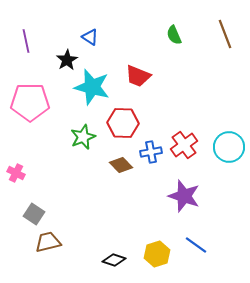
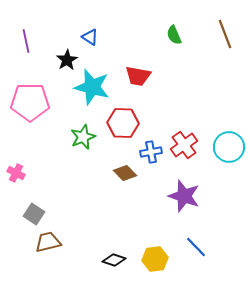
red trapezoid: rotated 12 degrees counterclockwise
brown diamond: moved 4 px right, 8 px down
blue line: moved 2 px down; rotated 10 degrees clockwise
yellow hexagon: moved 2 px left, 5 px down; rotated 10 degrees clockwise
